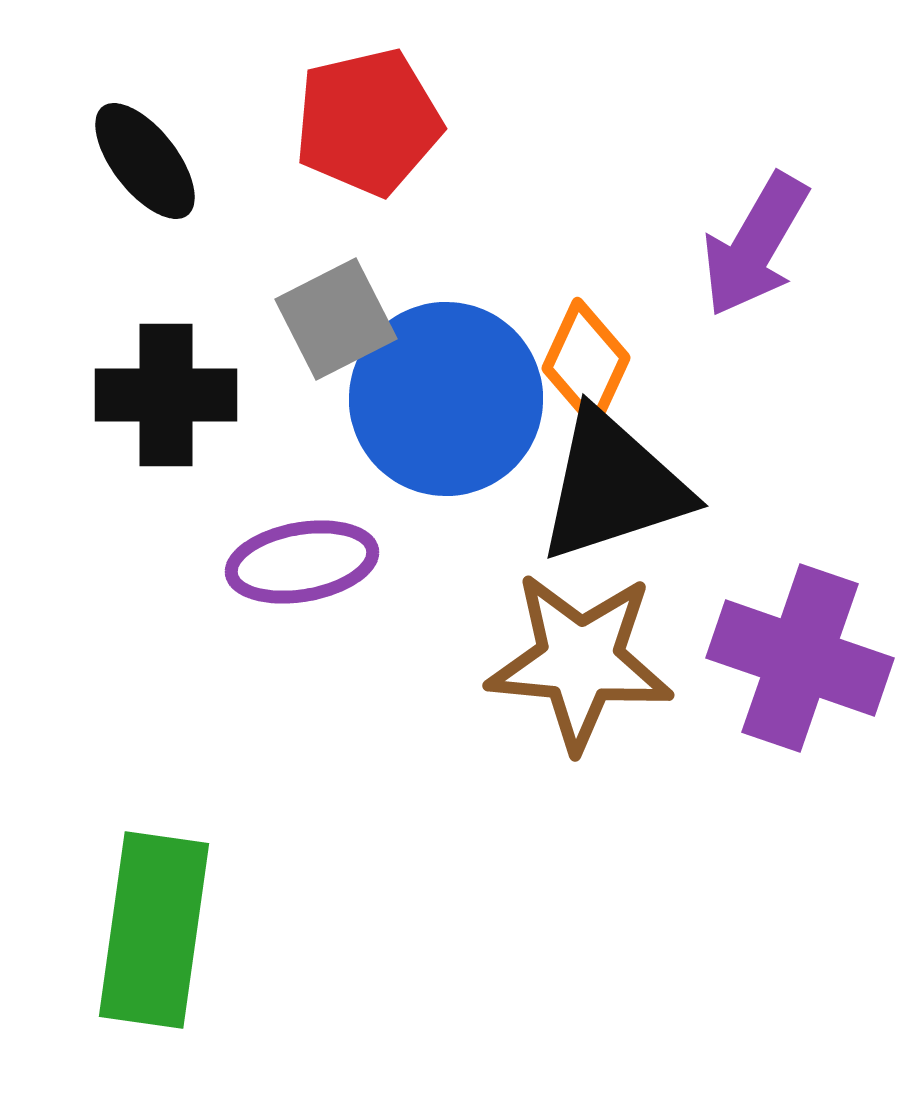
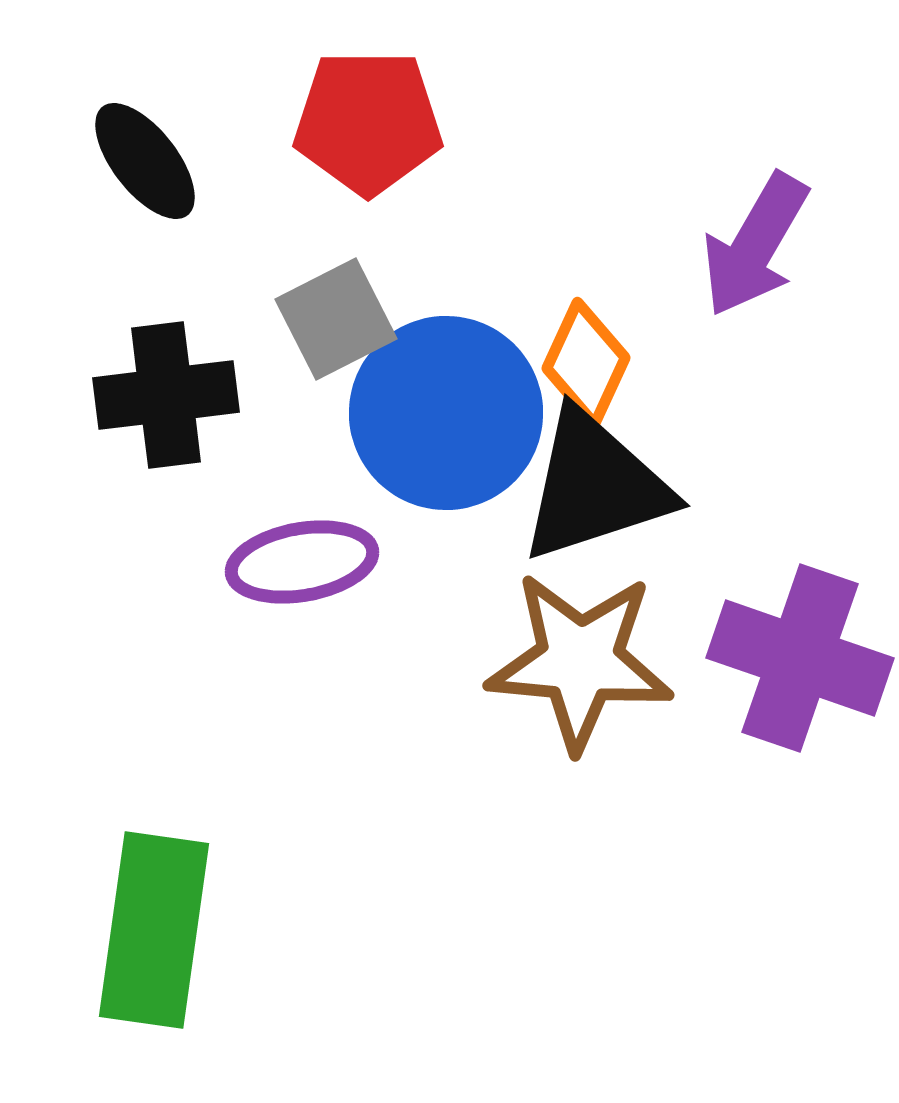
red pentagon: rotated 13 degrees clockwise
black cross: rotated 7 degrees counterclockwise
blue circle: moved 14 px down
black triangle: moved 18 px left
